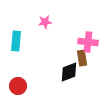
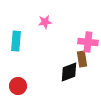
brown rectangle: moved 1 px down
